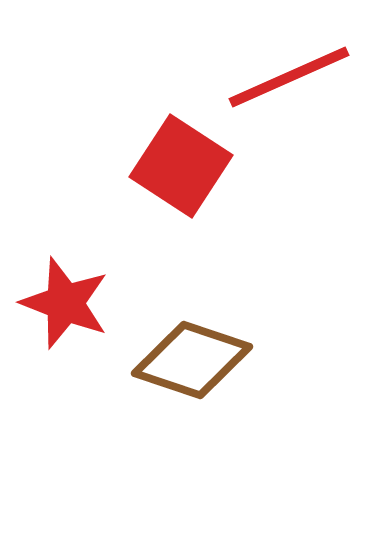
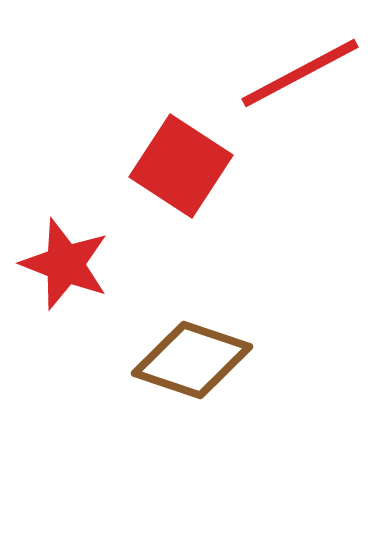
red line: moved 11 px right, 4 px up; rotated 4 degrees counterclockwise
red star: moved 39 px up
